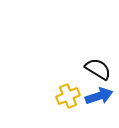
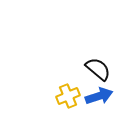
black semicircle: rotated 8 degrees clockwise
